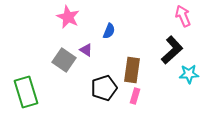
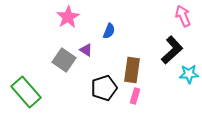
pink star: rotated 15 degrees clockwise
green rectangle: rotated 24 degrees counterclockwise
